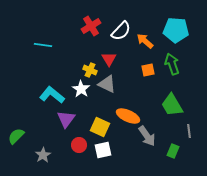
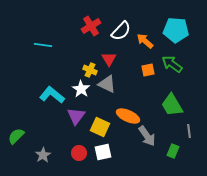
green arrow: rotated 35 degrees counterclockwise
purple triangle: moved 10 px right, 3 px up
red circle: moved 8 px down
white square: moved 2 px down
